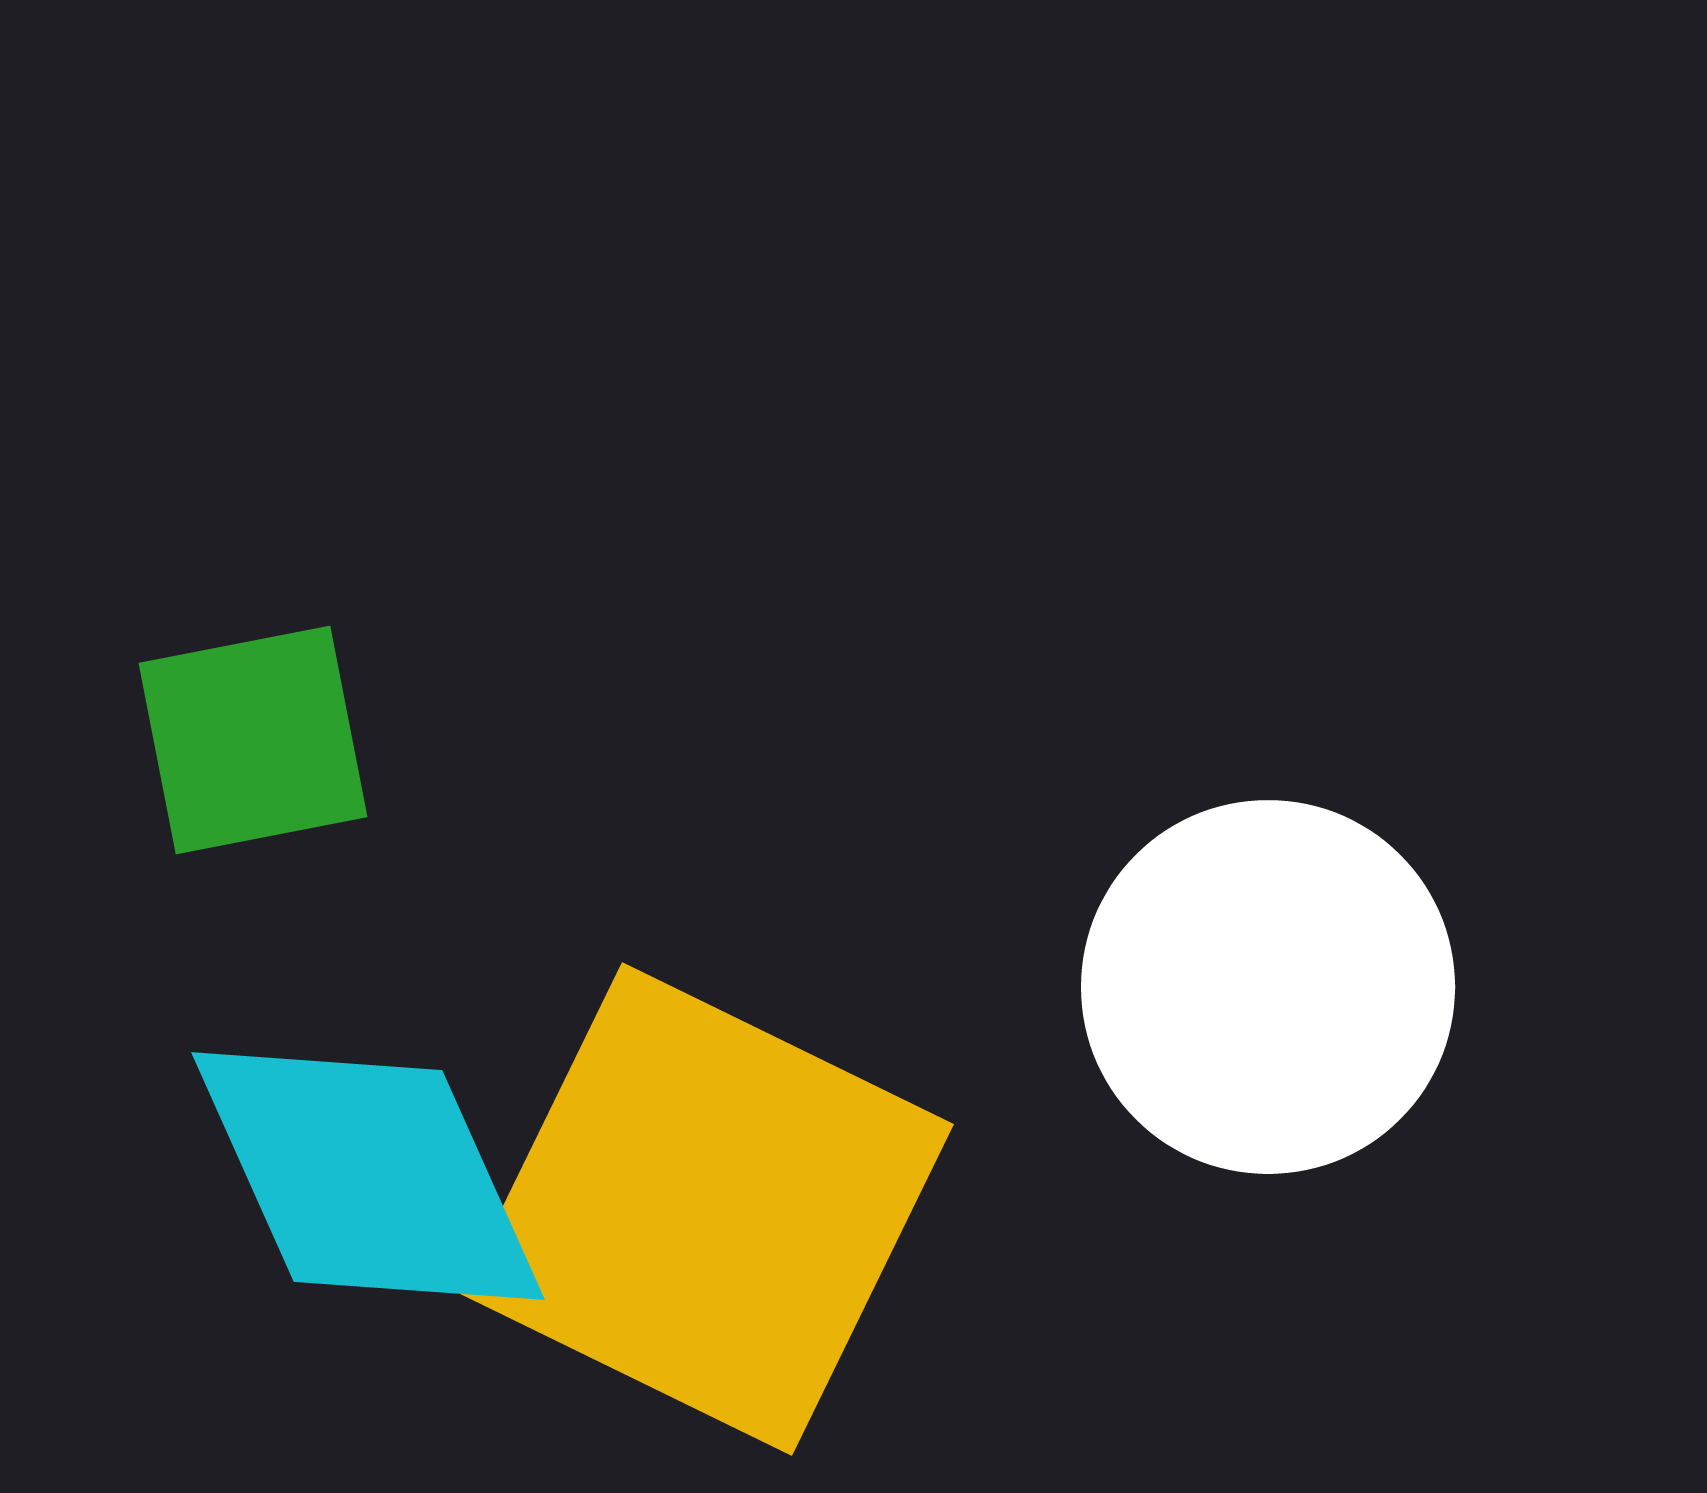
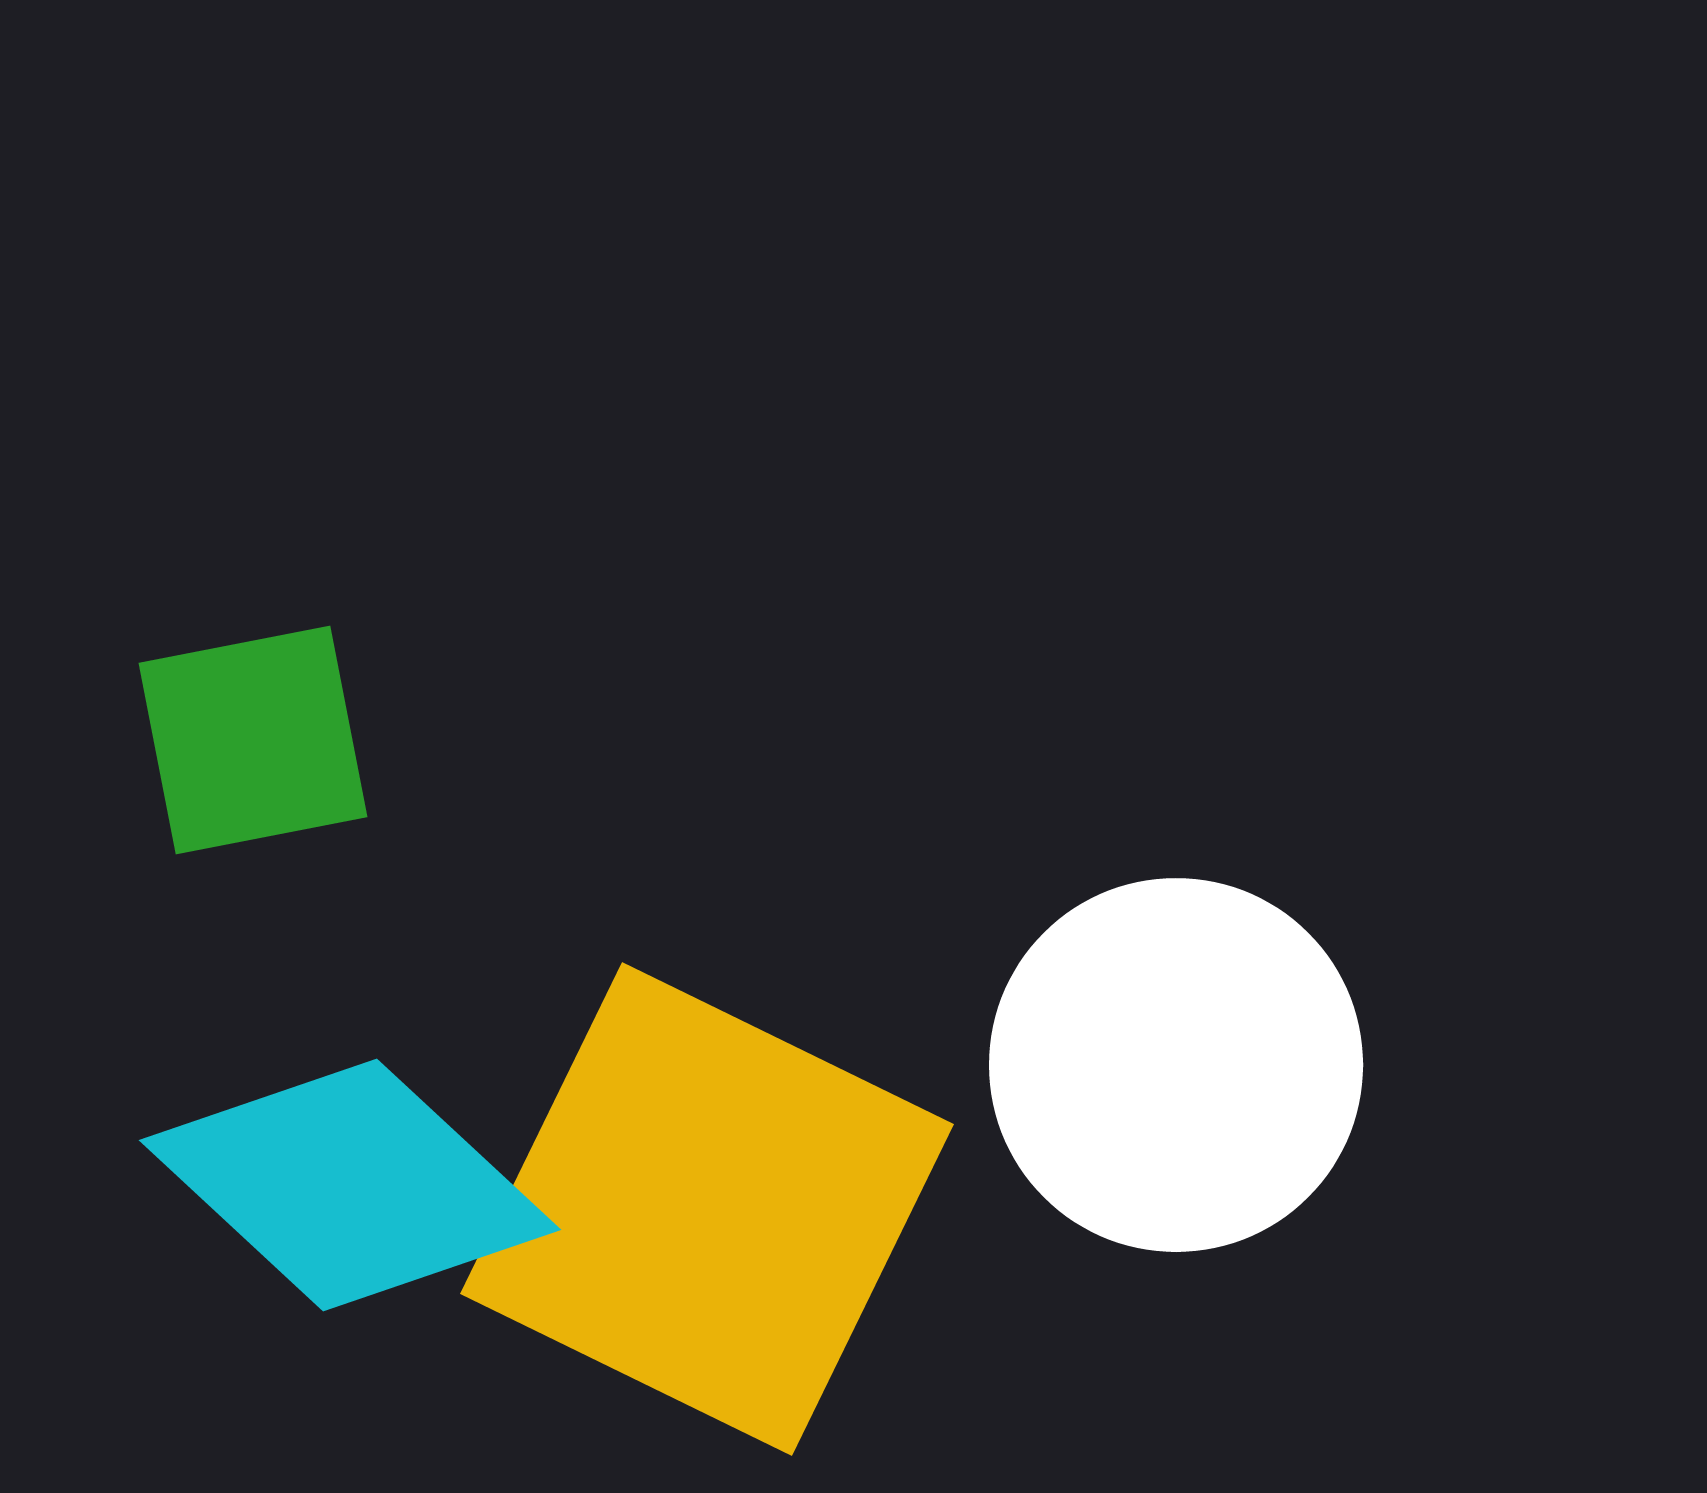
white circle: moved 92 px left, 78 px down
cyan diamond: moved 18 px left, 9 px down; rotated 23 degrees counterclockwise
